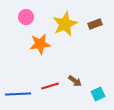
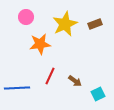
red line: moved 10 px up; rotated 48 degrees counterclockwise
blue line: moved 1 px left, 6 px up
